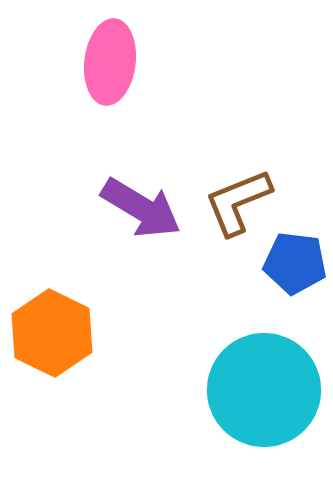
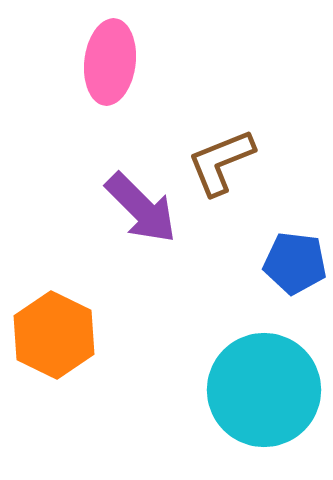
brown L-shape: moved 17 px left, 40 px up
purple arrow: rotated 14 degrees clockwise
orange hexagon: moved 2 px right, 2 px down
